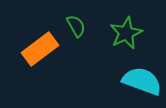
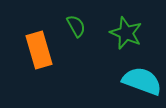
green star: rotated 24 degrees counterclockwise
orange rectangle: moved 1 px left, 1 px down; rotated 69 degrees counterclockwise
